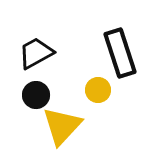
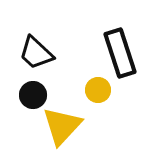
black trapezoid: rotated 108 degrees counterclockwise
black circle: moved 3 px left
